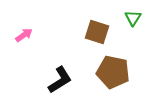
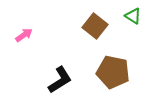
green triangle: moved 2 px up; rotated 30 degrees counterclockwise
brown square: moved 2 px left, 6 px up; rotated 20 degrees clockwise
